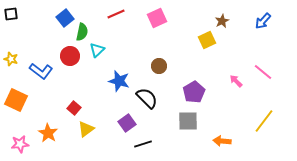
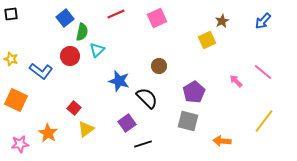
gray square: rotated 15 degrees clockwise
